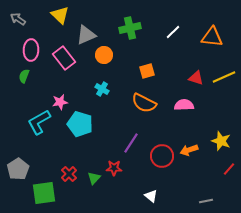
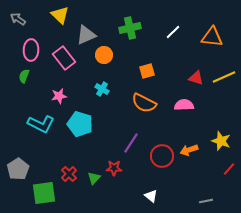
pink star: moved 1 px left, 6 px up
cyan L-shape: moved 2 px right, 2 px down; rotated 124 degrees counterclockwise
